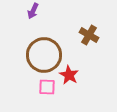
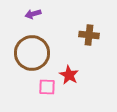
purple arrow: moved 3 px down; rotated 49 degrees clockwise
brown cross: rotated 24 degrees counterclockwise
brown circle: moved 12 px left, 2 px up
